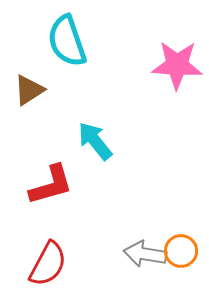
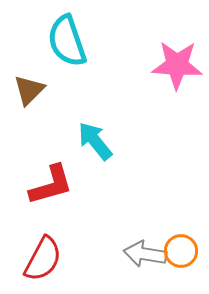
brown triangle: rotated 12 degrees counterclockwise
red semicircle: moved 5 px left, 5 px up
